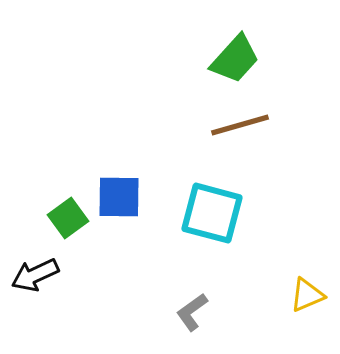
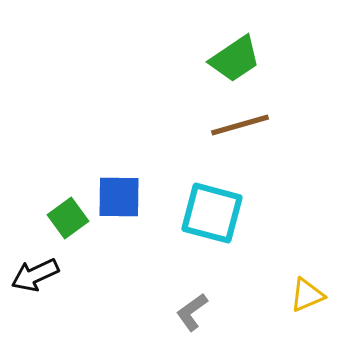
green trapezoid: rotated 14 degrees clockwise
